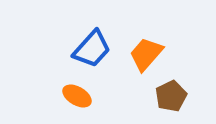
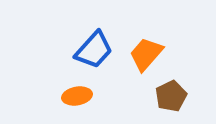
blue trapezoid: moved 2 px right, 1 px down
orange ellipse: rotated 40 degrees counterclockwise
